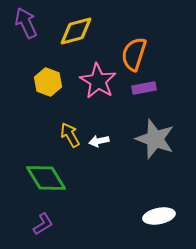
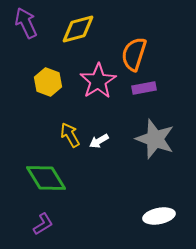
yellow diamond: moved 2 px right, 2 px up
pink star: rotated 9 degrees clockwise
white arrow: rotated 18 degrees counterclockwise
